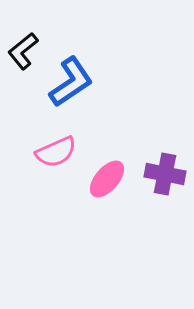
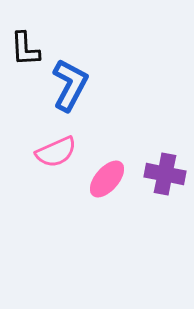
black L-shape: moved 2 px right, 2 px up; rotated 54 degrees counterclockwise
blue L-shape: moved 1 px left, 3 px down; rotated 28 degrees counterclockwise
